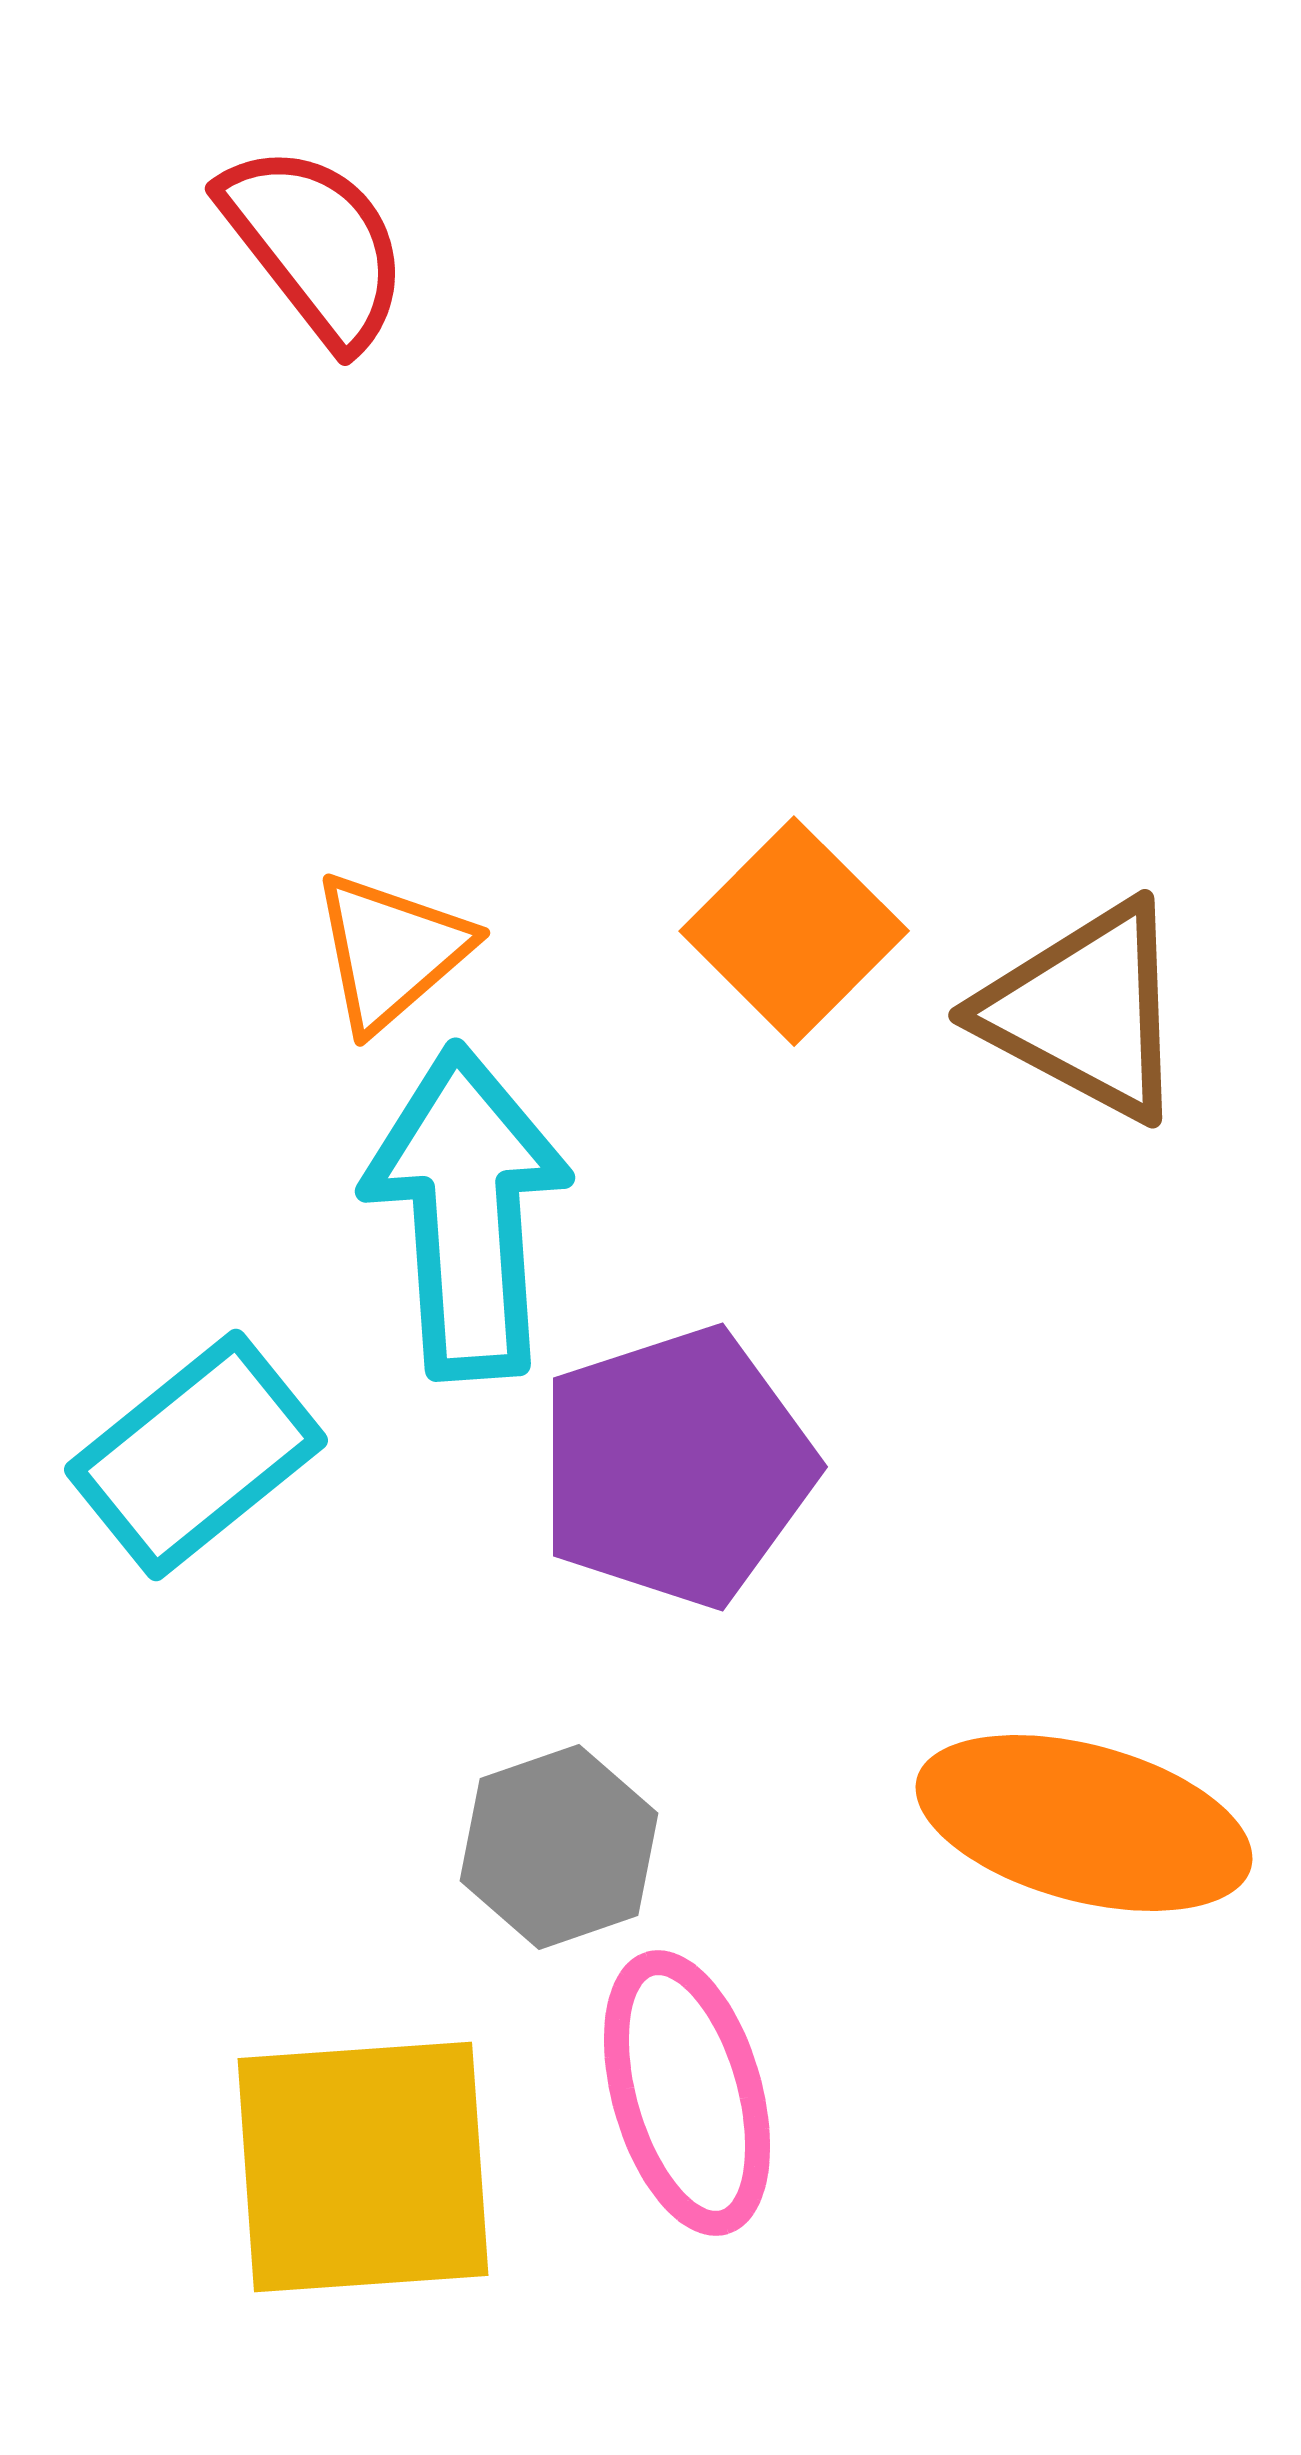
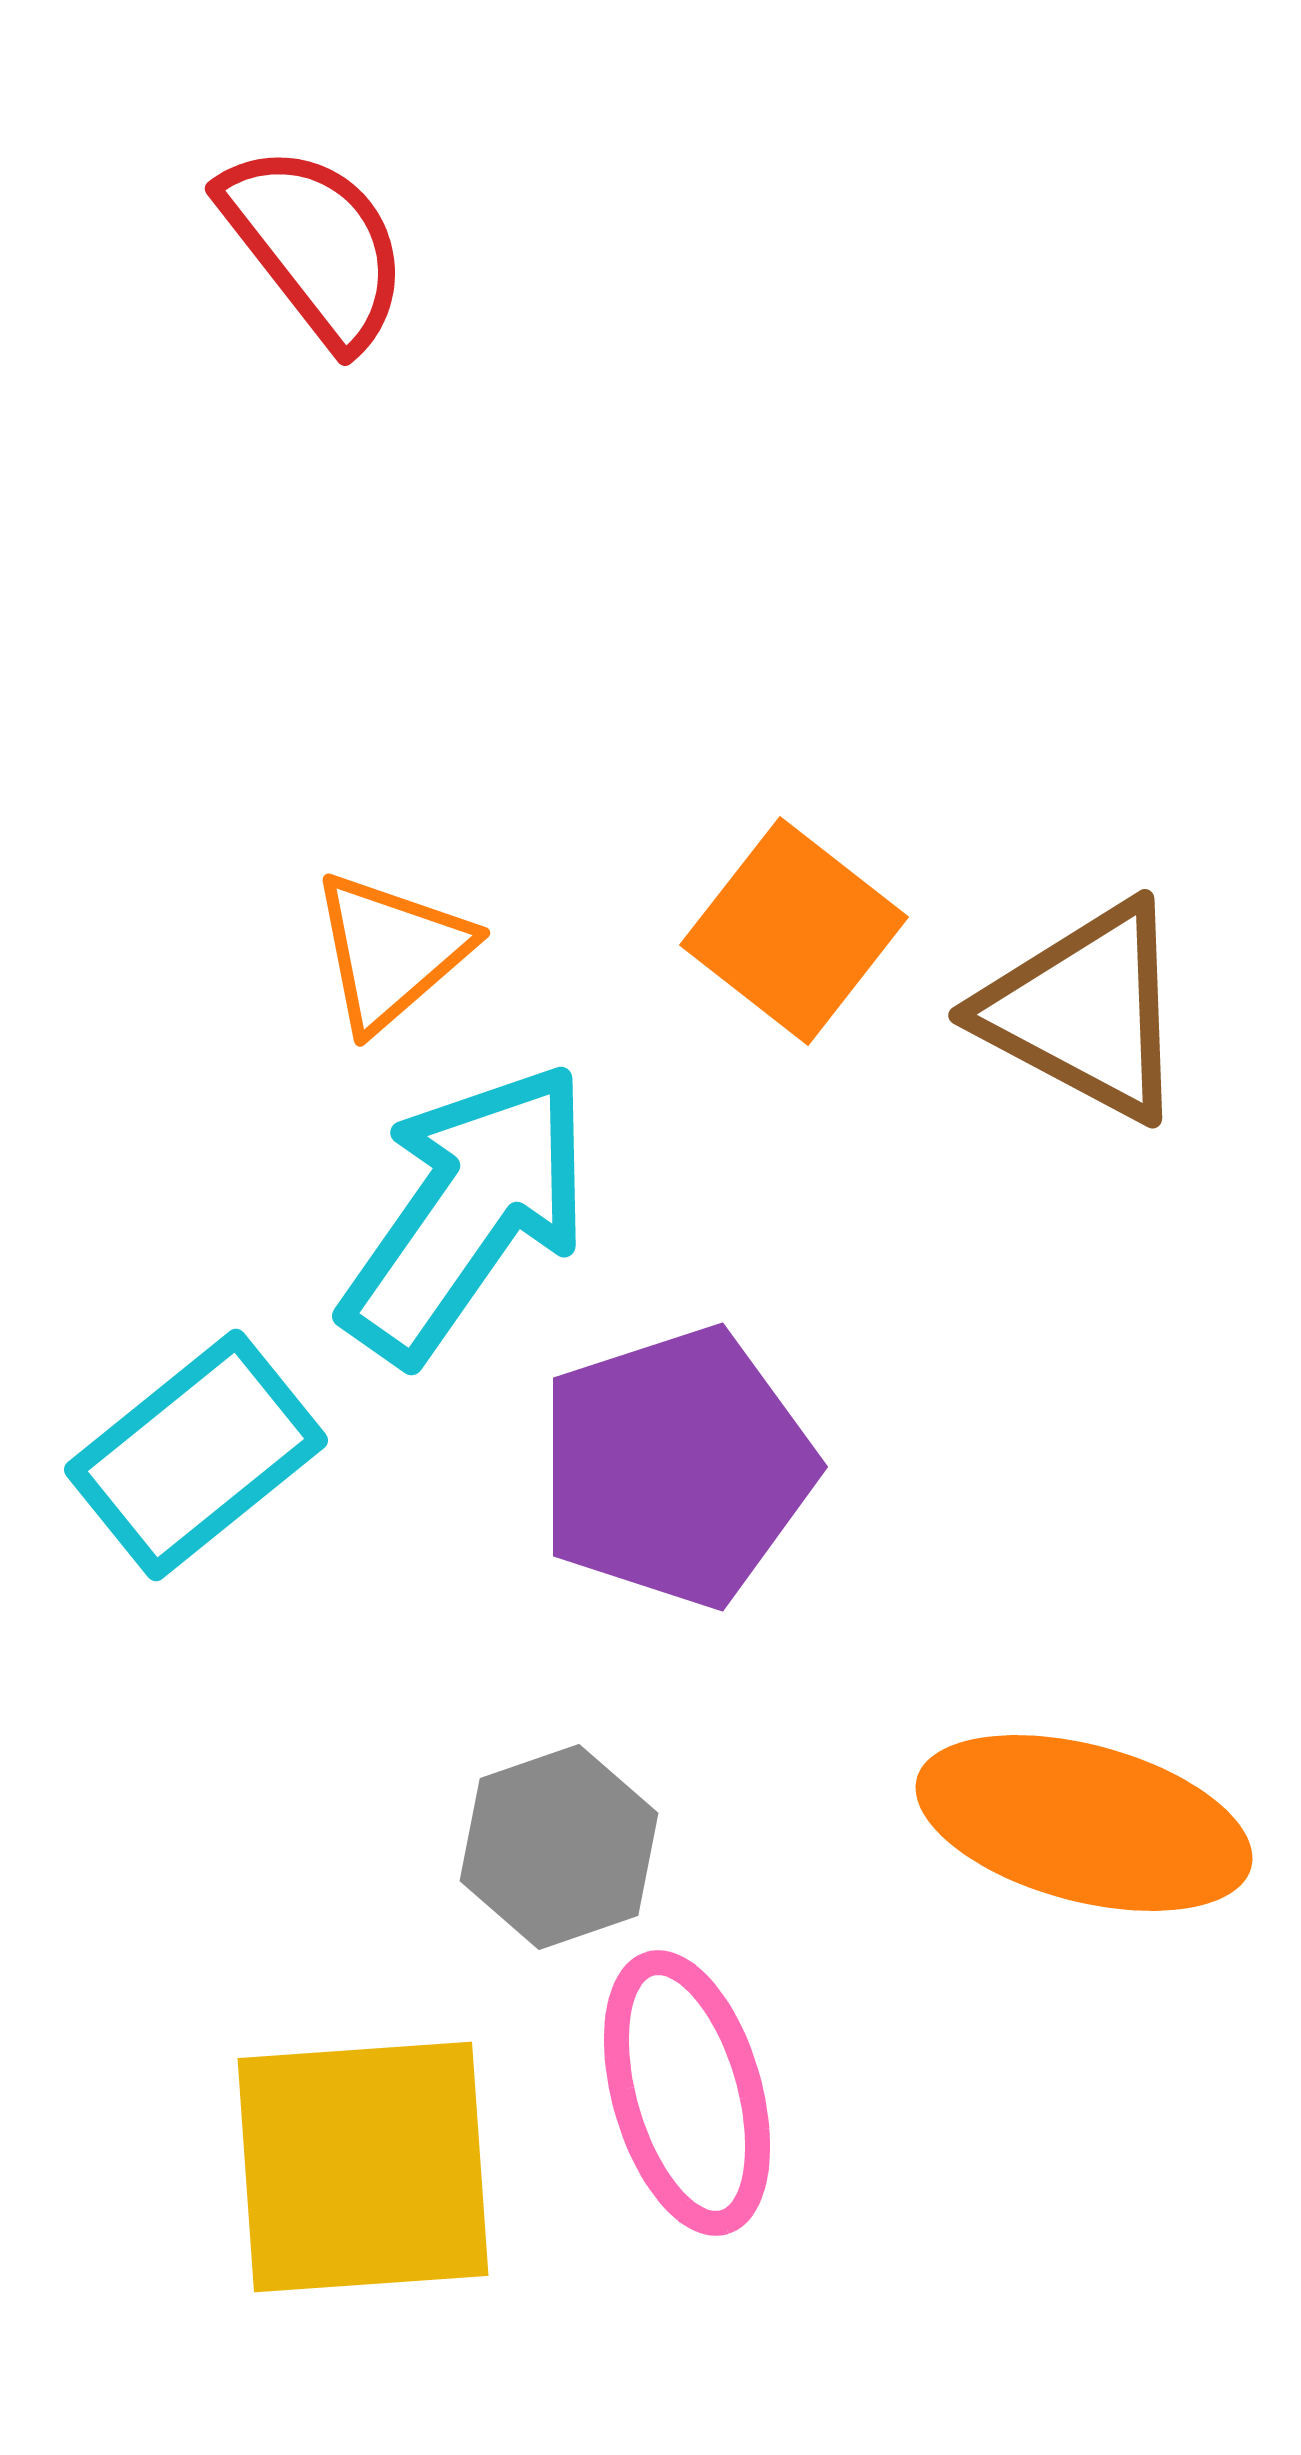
orange square: rotated 7 degrees counterclockwise
cyan arrow: rotated 39 degrees clockwise
